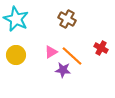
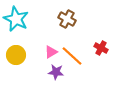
purple star: moved 7 px left, 2 px down
